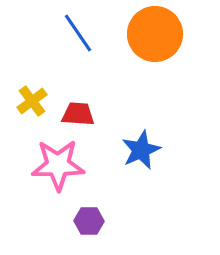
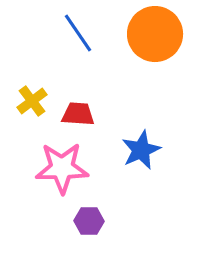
pink star: moved 4 px right, 3 px down
